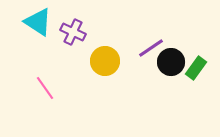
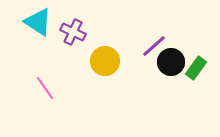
purple line: moved 3 px right, 2 px up; rotated 8 degrees counterclockwise
